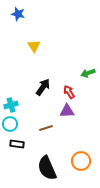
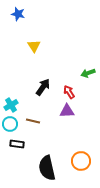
cyan cross: rotated 16 degrees counterclockwise
brown line: moved 13 px left, 7 px up; rotated 32 degrees clockwise
black semicircle: rotated 10 degrees clockwise
